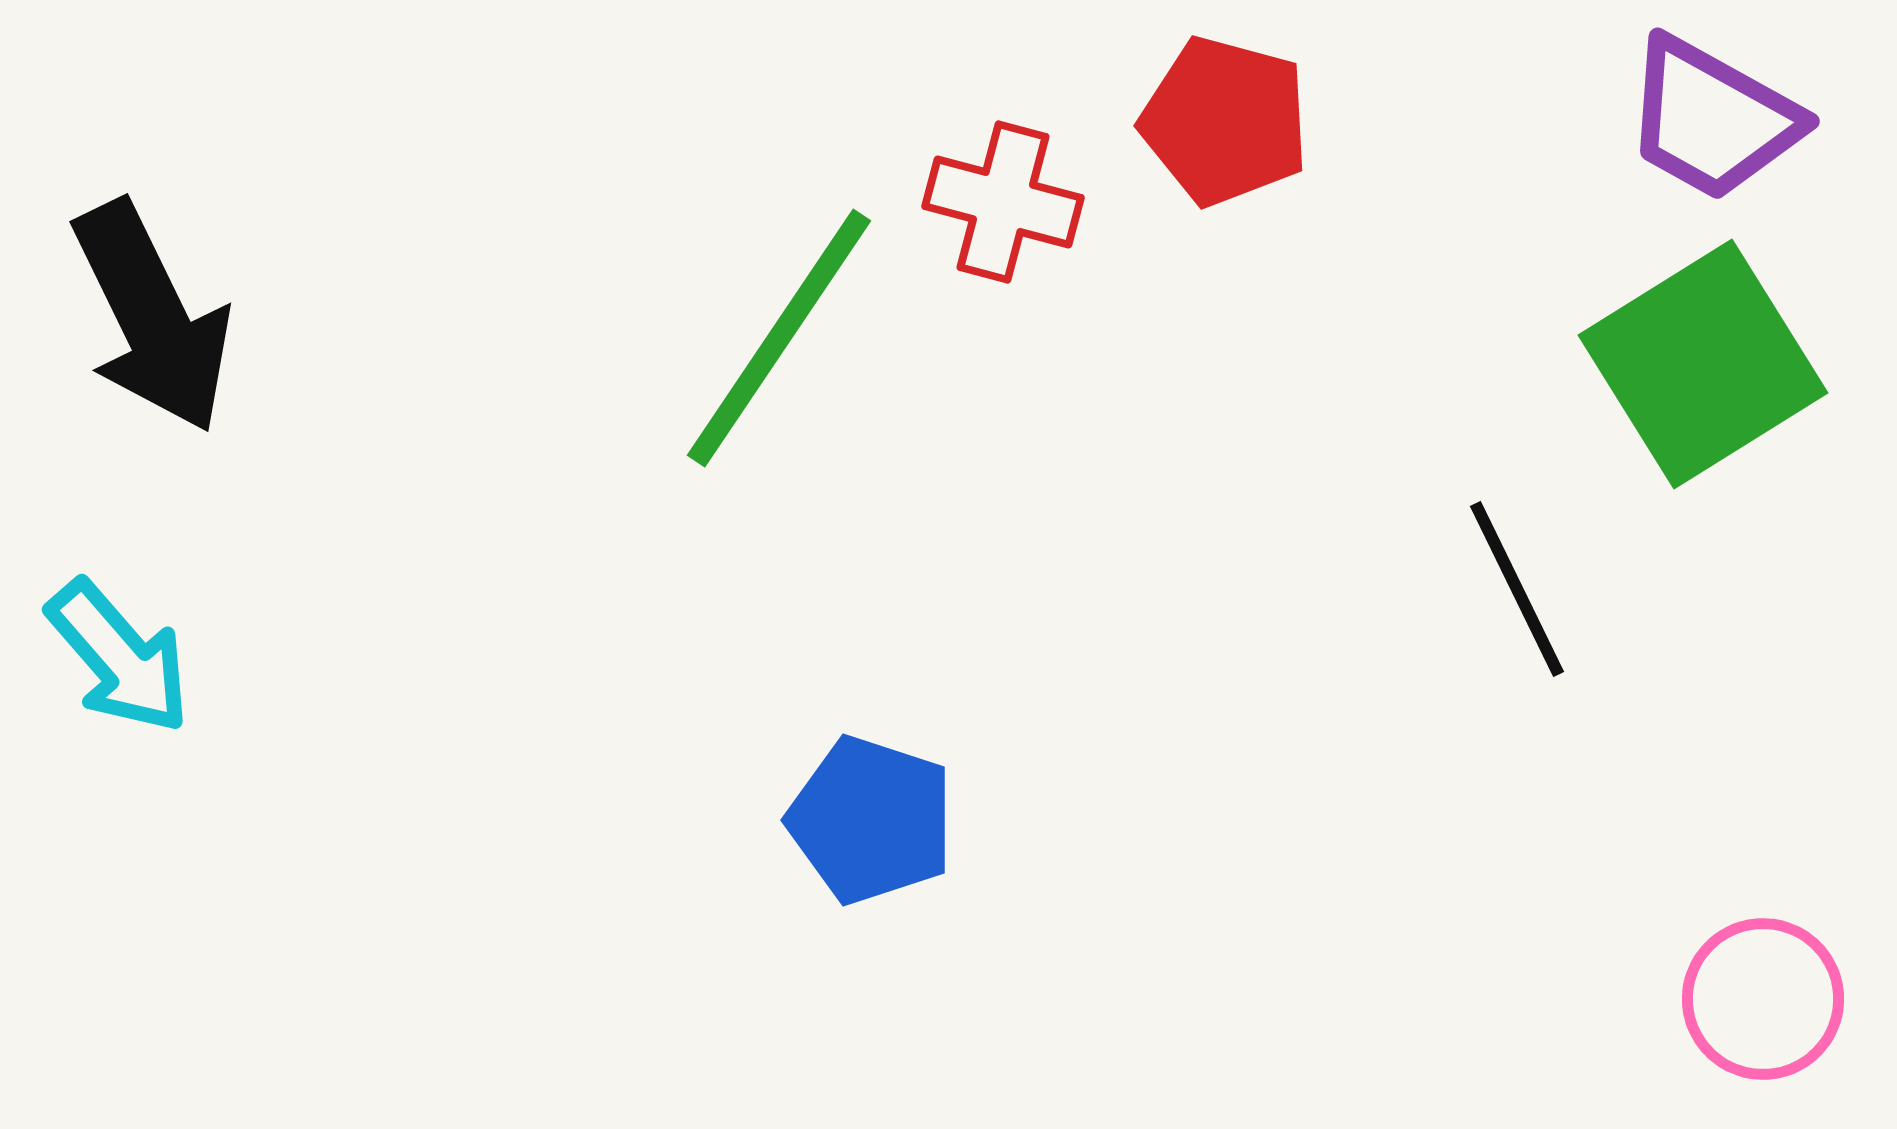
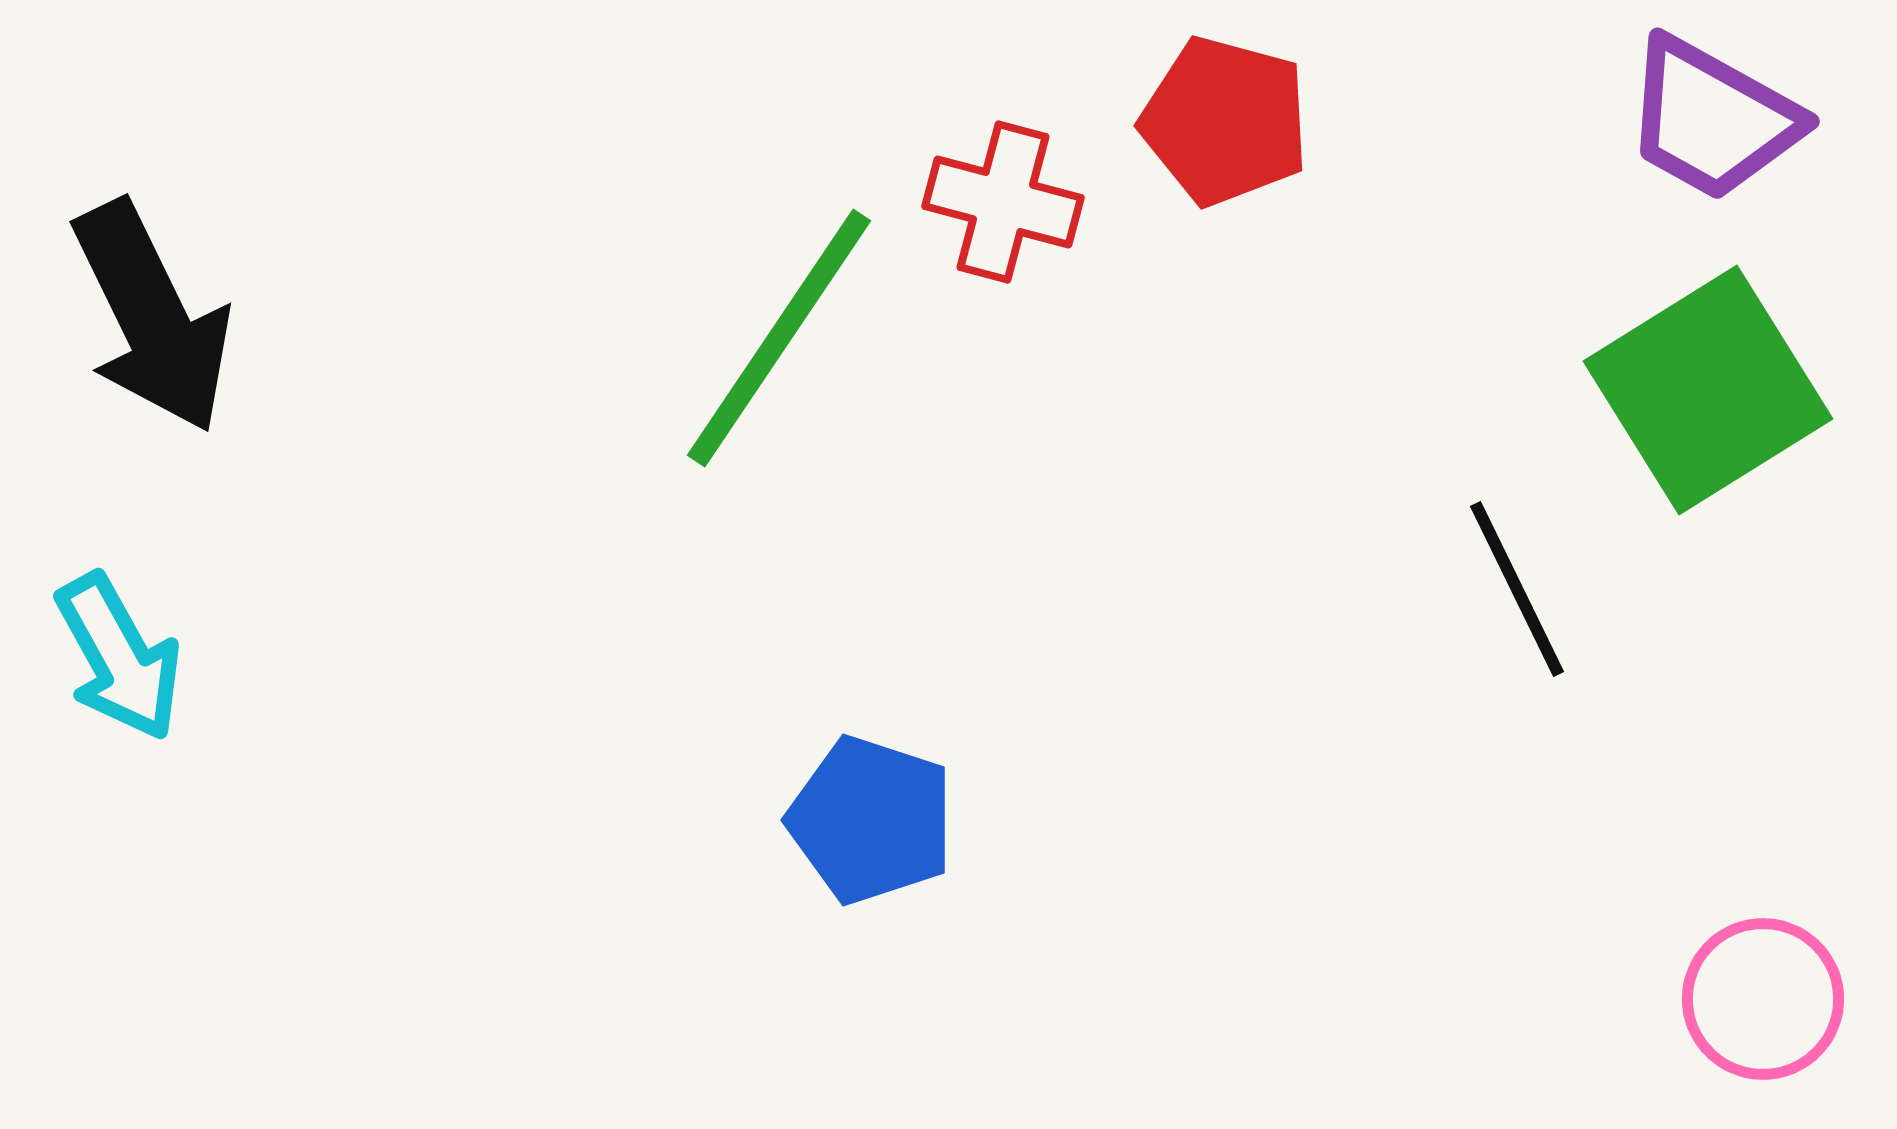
green square: moved 5 px right, 26 px down
cyan arrow: rotated 12 degrees clockwise
